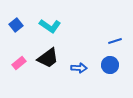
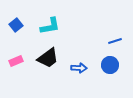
cyan L-shape: rotated 45 degrees counterclockwise
pink rectangle: moved 3 px left, 2 px up; rotated 16 degrees clockwise
